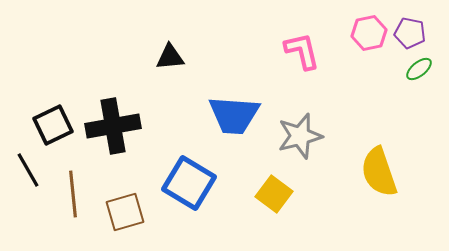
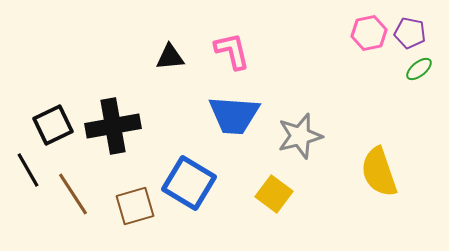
pink L-shape: moved 70 px left
brown line: rotated 27 degrees counterclockwise
brown square: moved 10 px right, 6 px up
